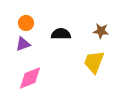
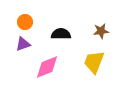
orange circle: moved 1 px left, 1 px up
brown star: rotated 14 degrees counterclockwise
pink diamond: moved 17 px right, 11 px up
